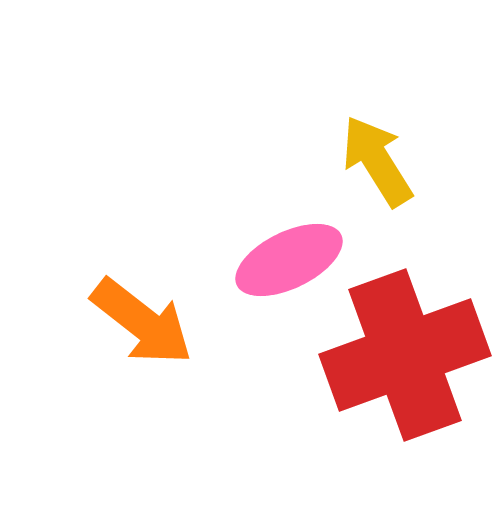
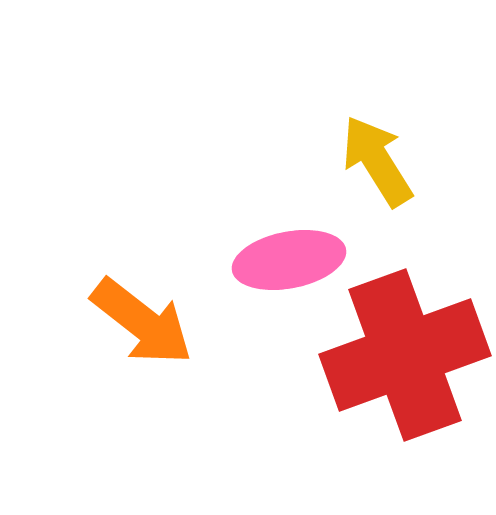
pink ellipse: rotated 15 degrees clockwise
